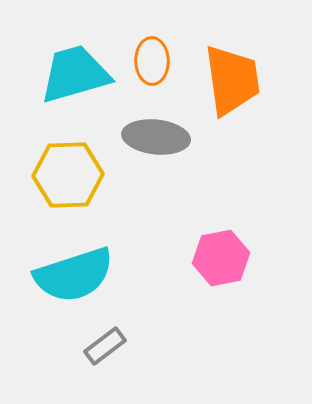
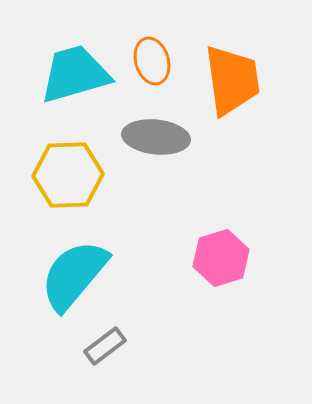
orange ellipse: rotated 15 degrees counterclockwise
pink hexagon: rotated 6 degrees counterclockwise
cyan semicircle: rotated 148 degrees clockwise
